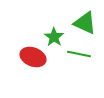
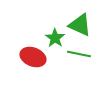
green triangle: moved 5 px left, 2 px down
green star: moved 1 px right, 1 px down
